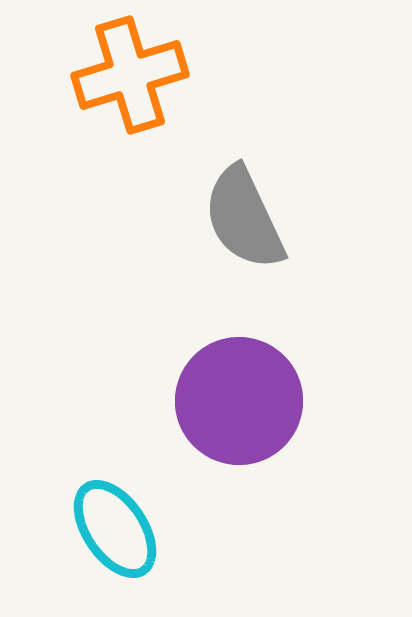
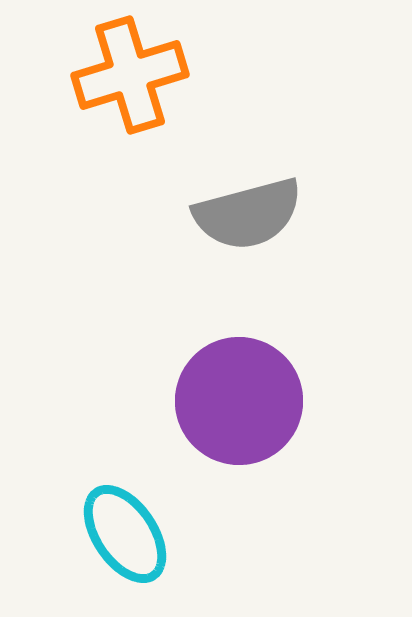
gray semicircle: moved 4 px right, 4 px up; rotated 80 degrees counterclockwise
cyan ellipse: moved 10 px right, 5 px down
